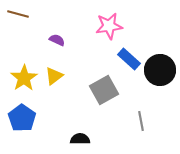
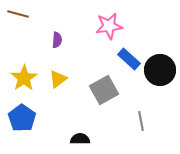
purple semicircle: rotated 70 degrees clockwise
yellow triangle: moved 4 px right, 3 px down
